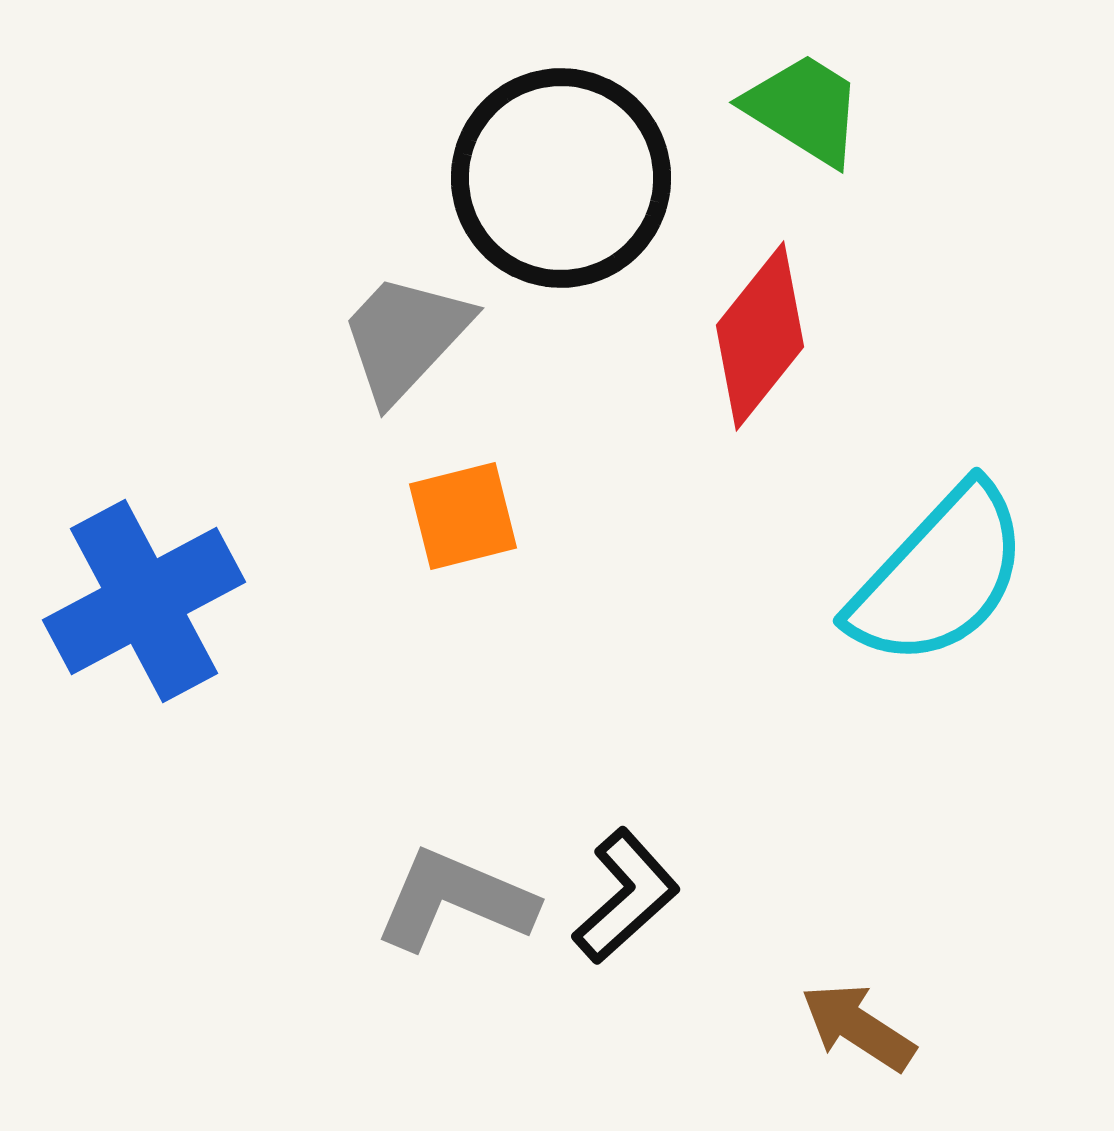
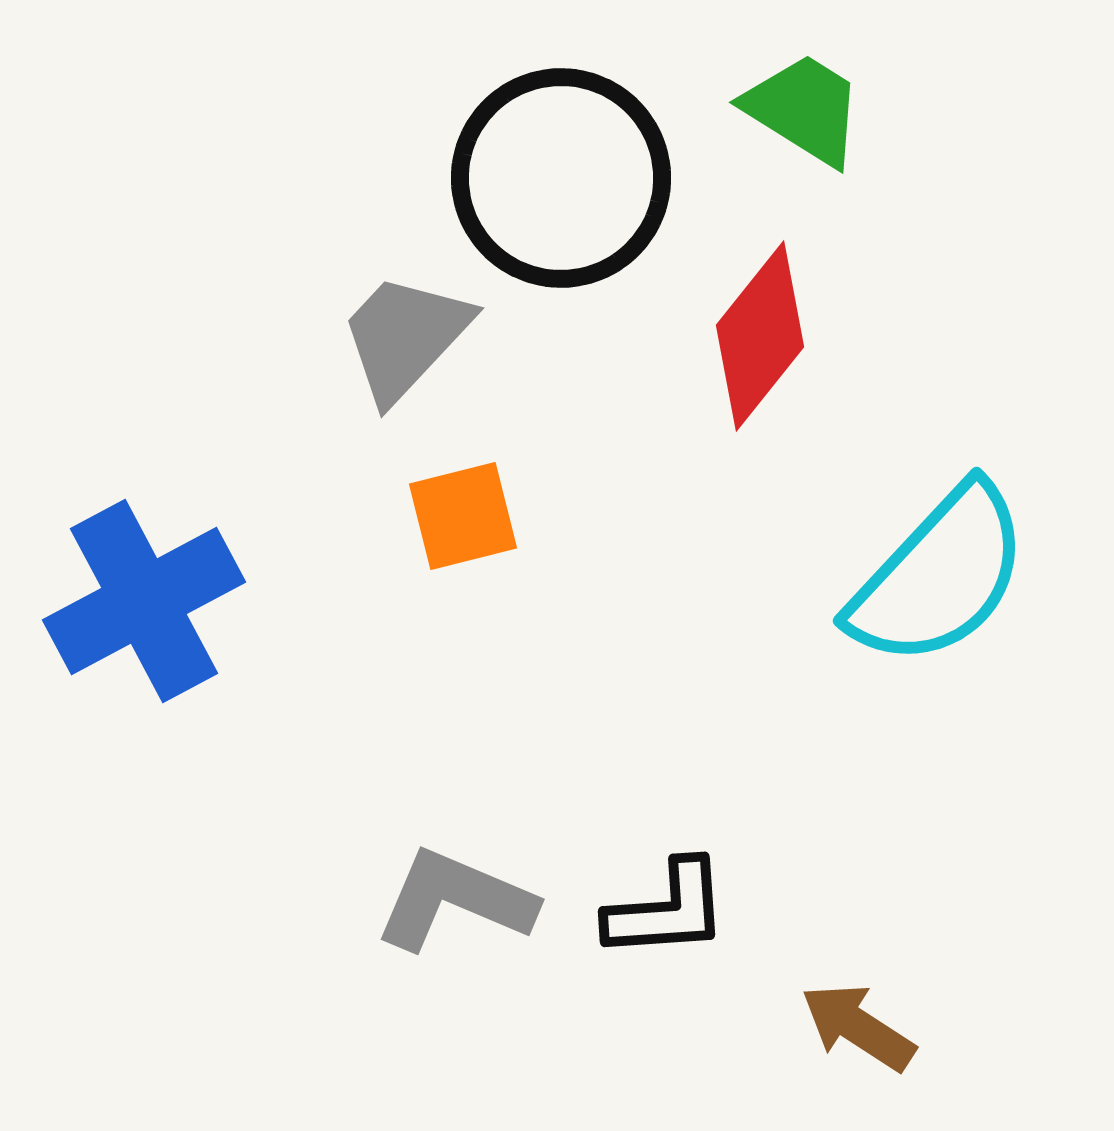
black L-shape: moved 41 px right, 14 px down; rotated 38 degrees clockwise
